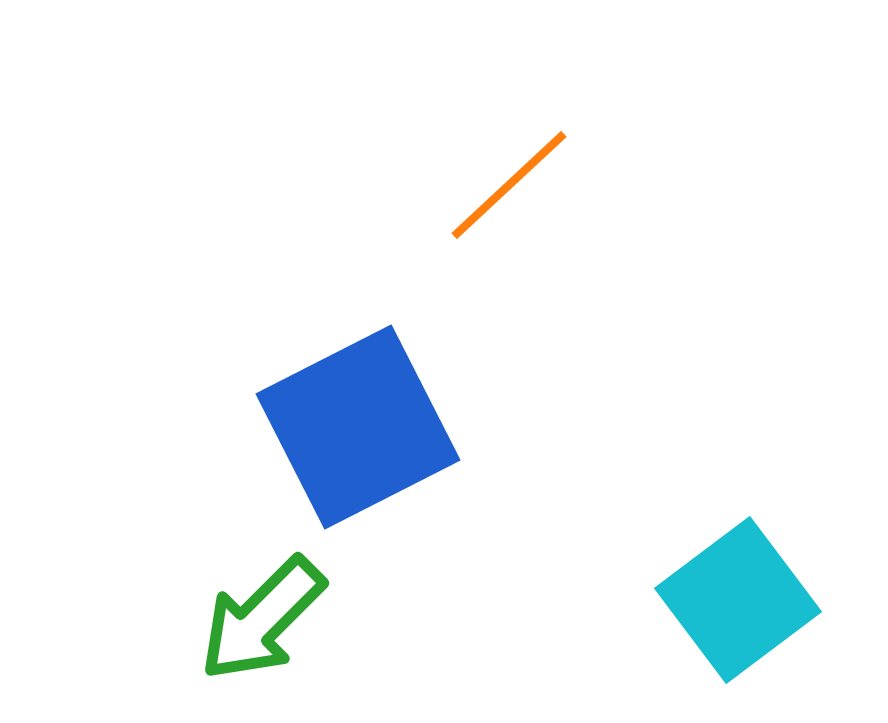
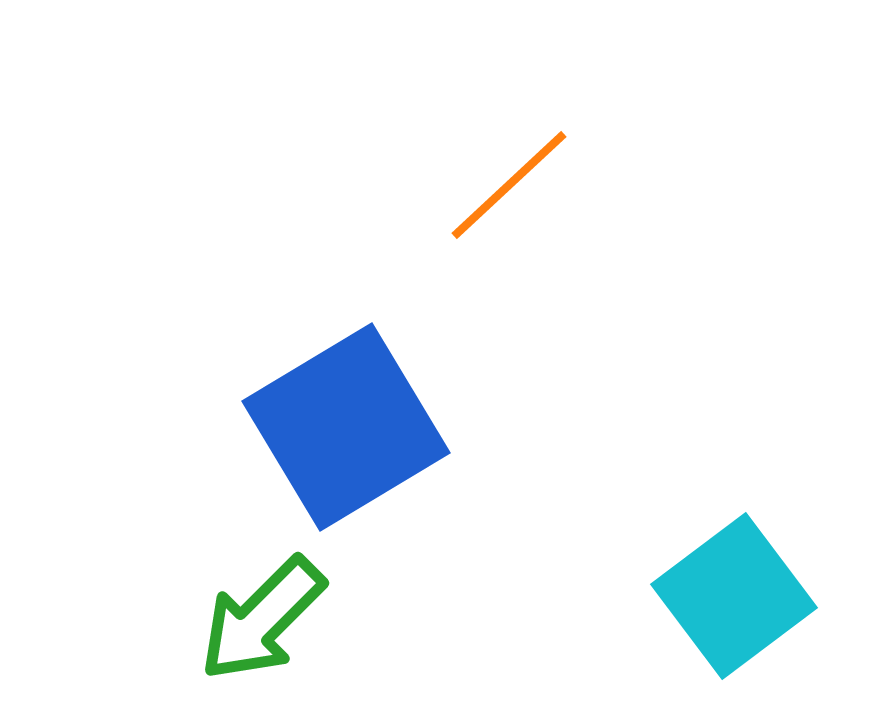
blue square: moved 12 px left; rotated 4 degrees counterclockwise
cyan square: moved 4 px left, 4 px up
